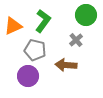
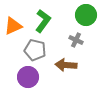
gray cross: rotated 24 degrees counterclockwise
purple circle: moved 1 px down
